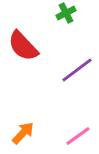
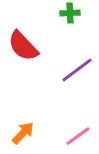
green cross: moved 4 px right; rotated 24 degrees clockwise
